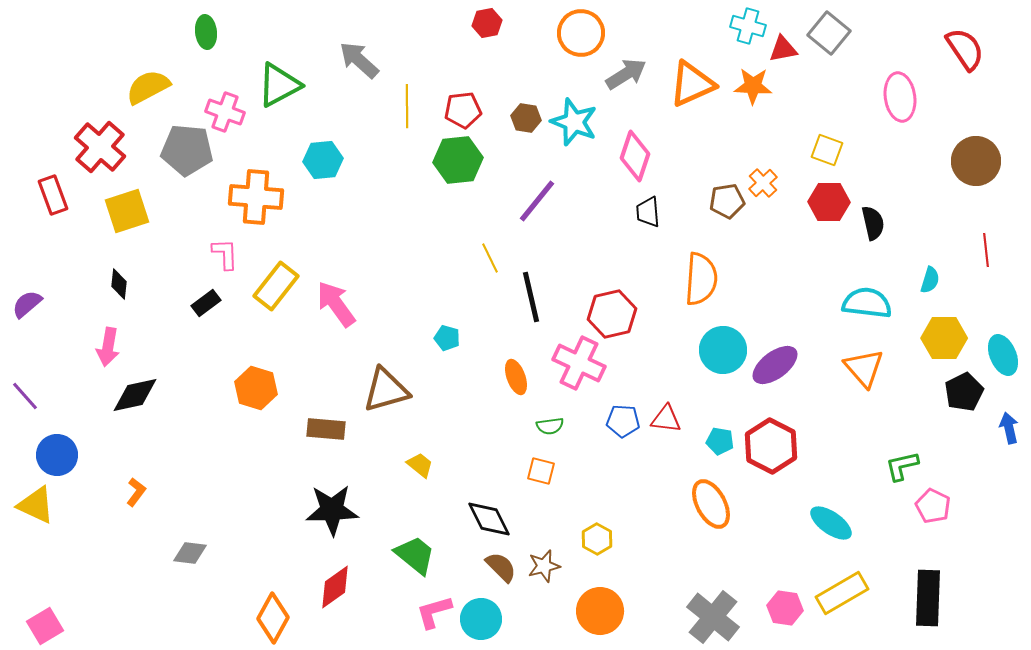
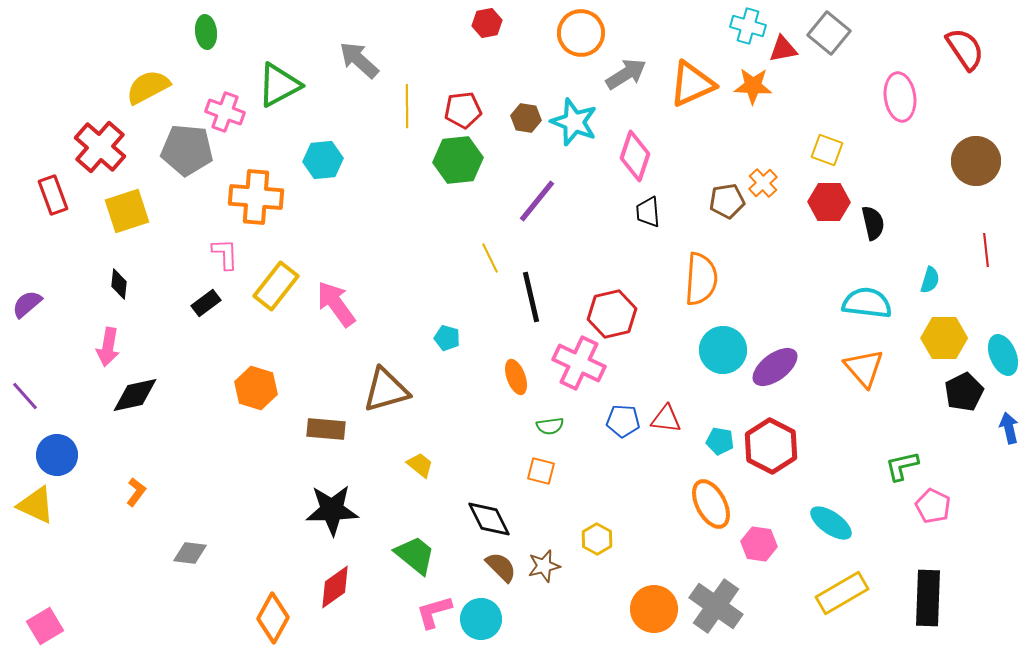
purple ellipse at (775, 365): moved 2 px down
pink hexagon at (785, 608): moved 26 px left, 64 px up
orange circle at (600, 611): moved 54 px right, 2 px up
gray cross at (713, 617): moved 3 px right, 11 px up; rotated 4 degrees counterclockwise
